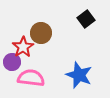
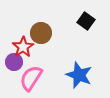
black square: moved 2 px down; rotated 18 degrees counterclockwise
purple circle: moved 2 px right
pink semicircle: rotated 64 degrees counterclockwise
